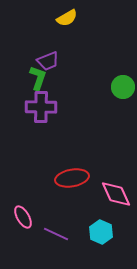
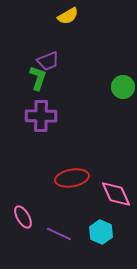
yellow semicircle: moved 1 px right, 2 px up
purple cross: moved 9 px down
purple line: moved 3 px right
